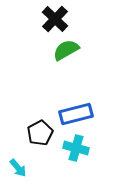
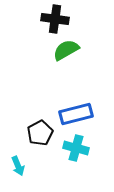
black cross: rotated 36 degrees counterclockwise
cyan arrow: moved 2 px up; rotated 18 degrees clockwise
